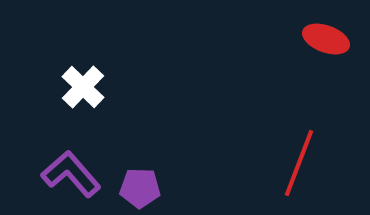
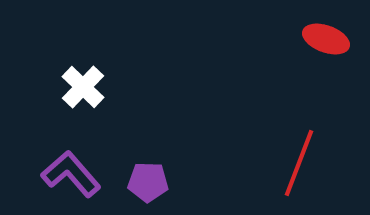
purple pentagon: moved 8 px right, 6 px up
